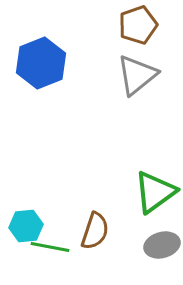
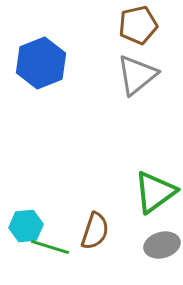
brown pentagon: rotated 6 degrees clockwise
green line: rotated 6 degrees clockwise
